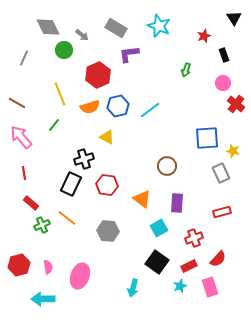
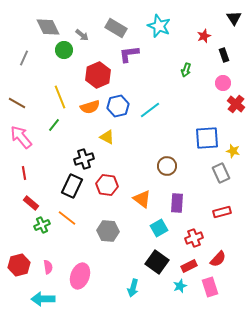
yellow line at (60, 94): moved 3 px down
black rectangle at (71, 184): moved 1 px right, 2 px down
